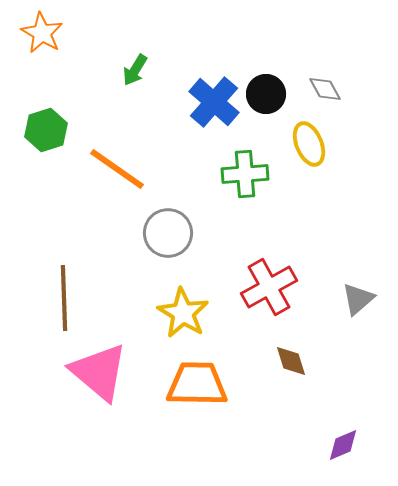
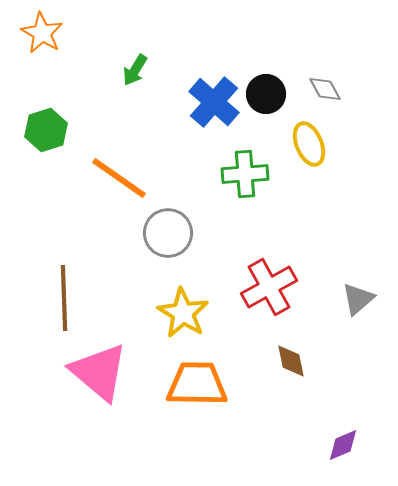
orange line: moved 2 px right, 9 px down
brown diamond: rotated 6 degrees clockwise
